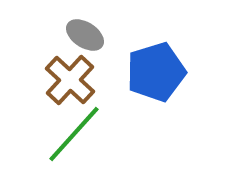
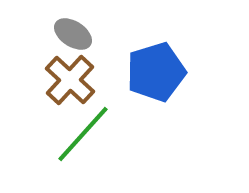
gray ellipse: moved 12 px left, 1 px up
green line: moved 9 px right
